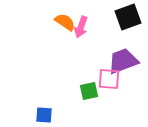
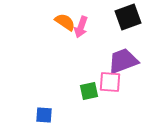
pink square: moved 1 px right, 3 px down
